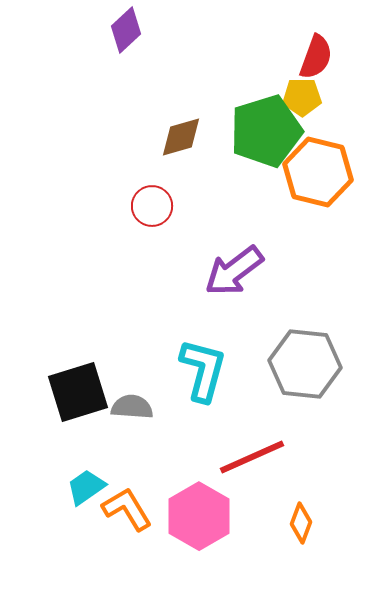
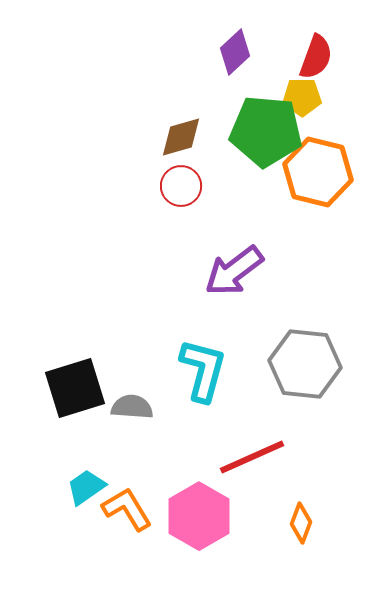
purple diamond: moved 109 px right, 22 px down
green pentagon: rotated 22 degrees clockwise
red circle: moved 29 px right, 20 px up
black square: moved 3 px left, 4 px up
